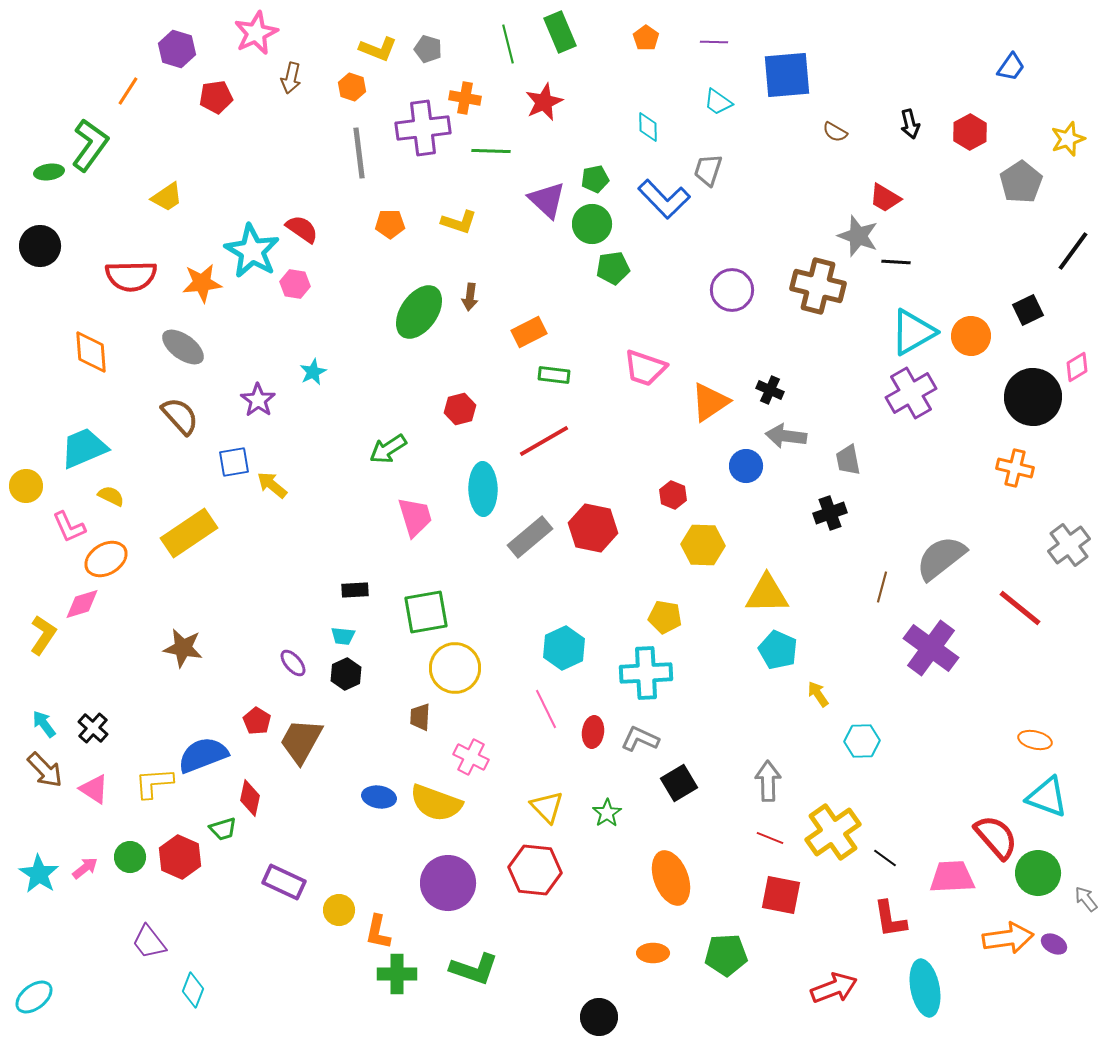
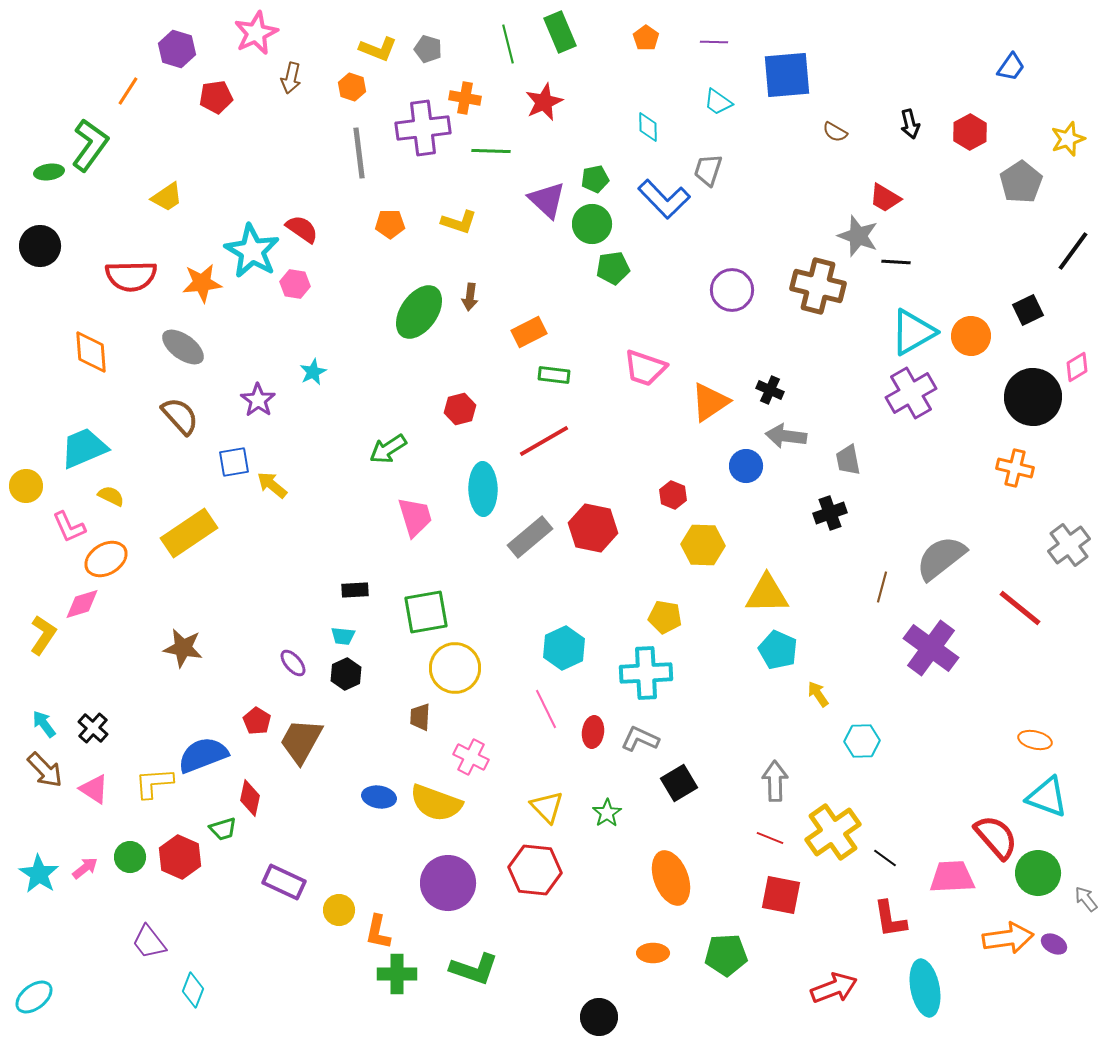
gray arrow at (768, 781): moved 7 px right
